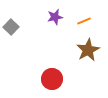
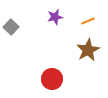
orange line: moved 4 px right
